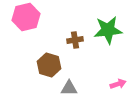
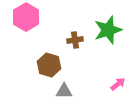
pink hexagon: rotated 16 degrees counterclockwise
green star: rotated 12 degrees counterclockwise
pink arrow: rotated 21 degrees counterclockwise
gray triangle: moved 5 px left, 3 px down
